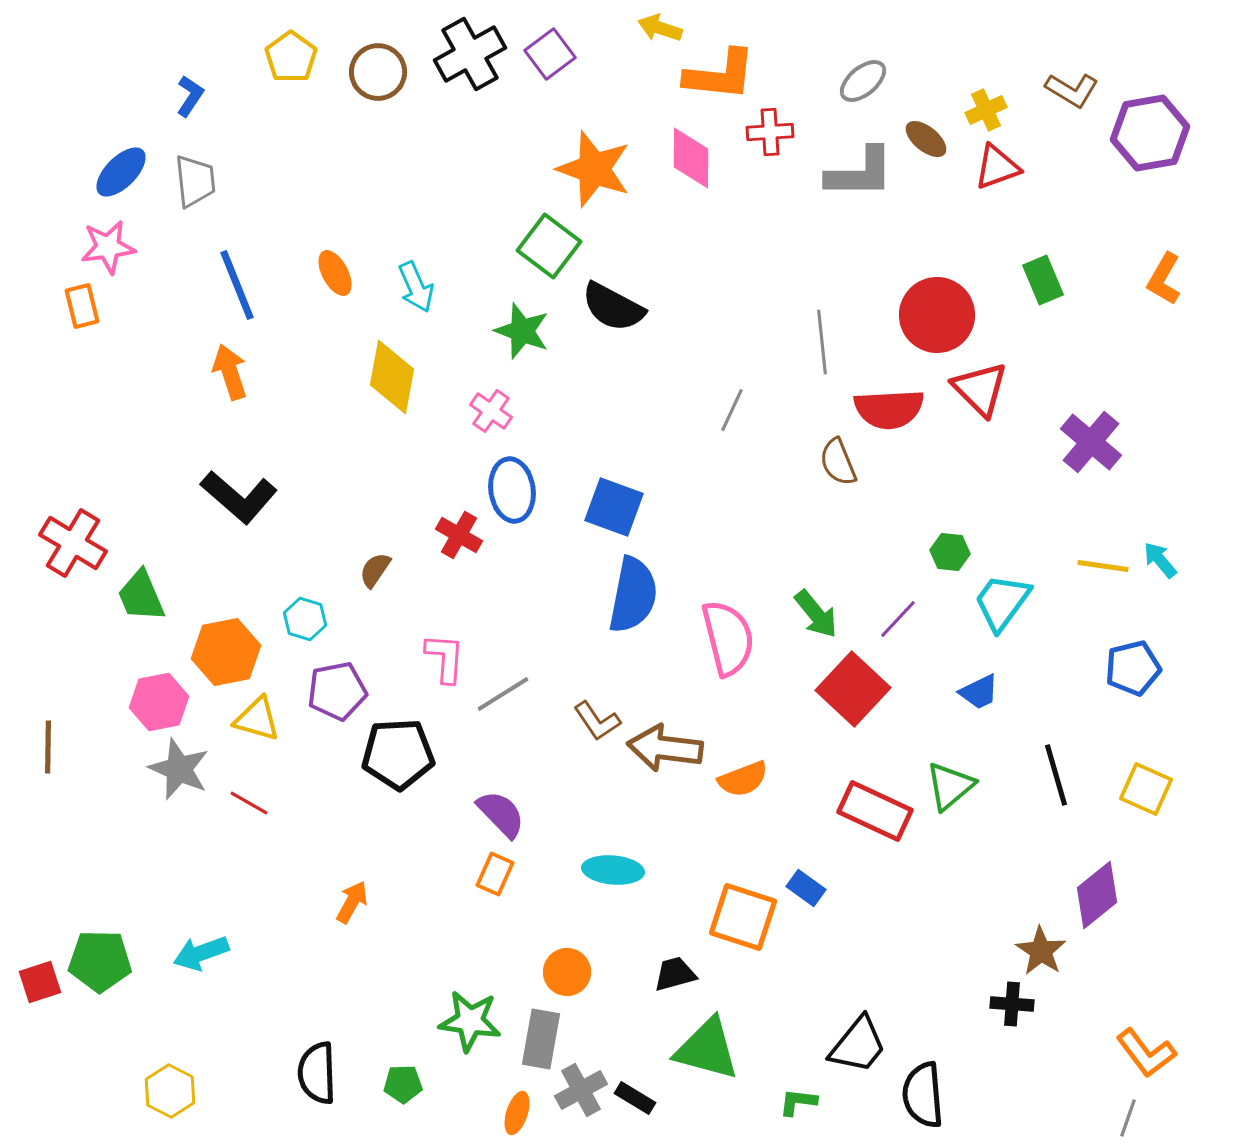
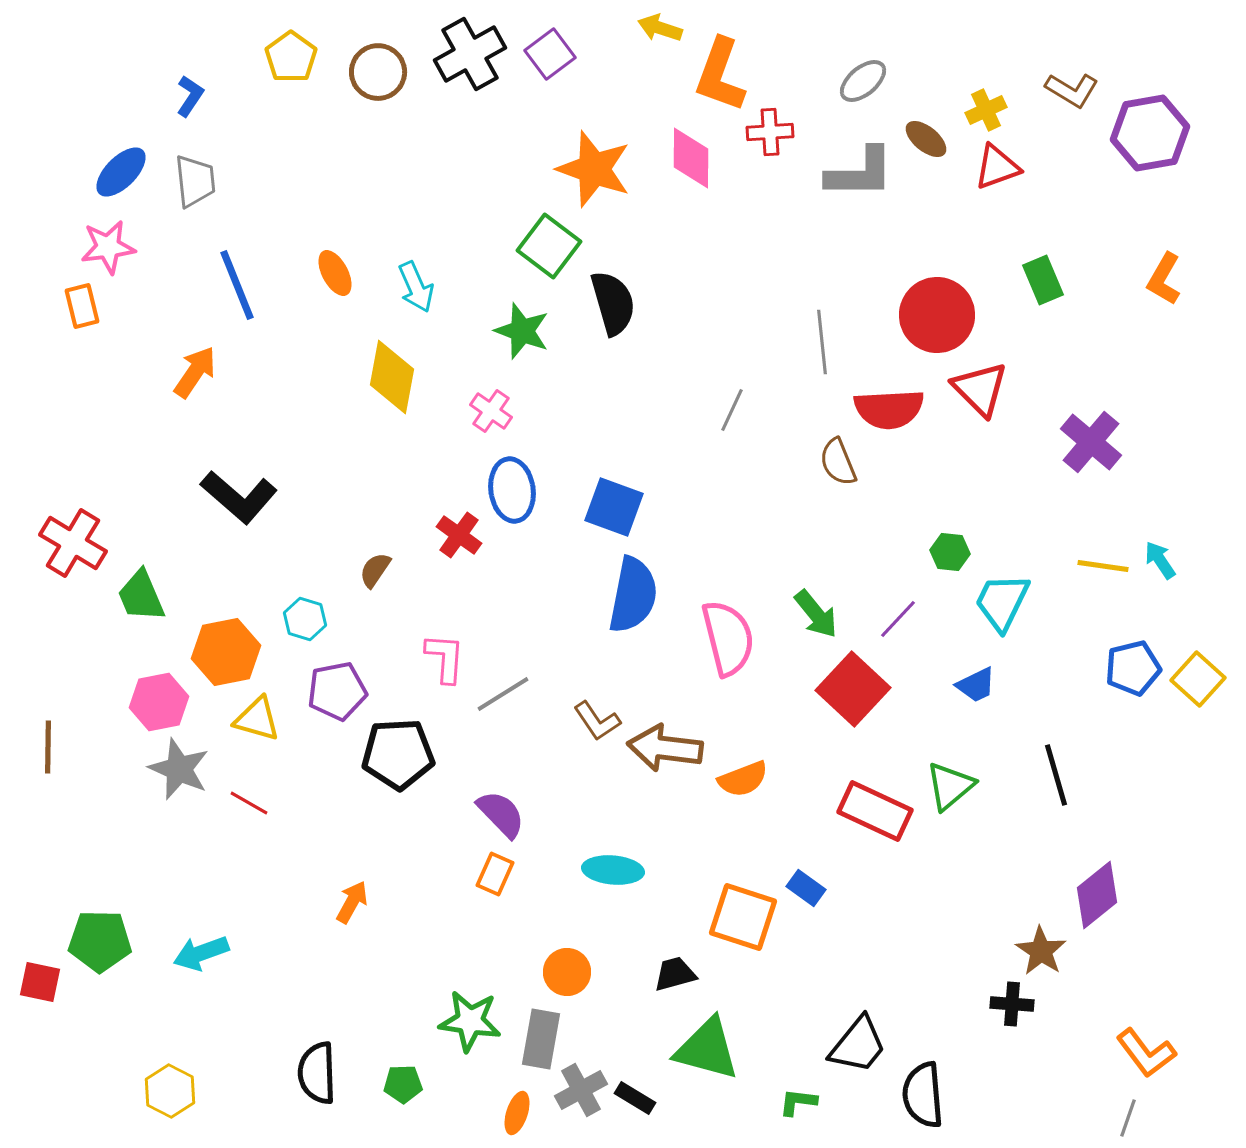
orange L-shape at (720, 75): rotated 104 degrees clockwise
black semicircle at (613, 307): moved 4 px up; rotated 134 degrees counterclockwise
orange arrow at (230, 372): moved 35 px left; rotated 52 degrees clockwise
red cross at (459, 535): rotated 6 degrees clockwise
cyan arrow at (1160, 560): rotated 6 degrees clockwise
cyan trapezoid at (1002, 602): rotated 10 degrees counterclockwise
blue trapezoid at (979, 692): moved 3 px left, 7 px up
yellow square at (1146, 789): moved 52 px right, 110 px up; rotated 18 degrees clockwise
green pentagon at (100, 961): moved 20 px up
red square at (40, 982): rotated 30 degrees clockwise
